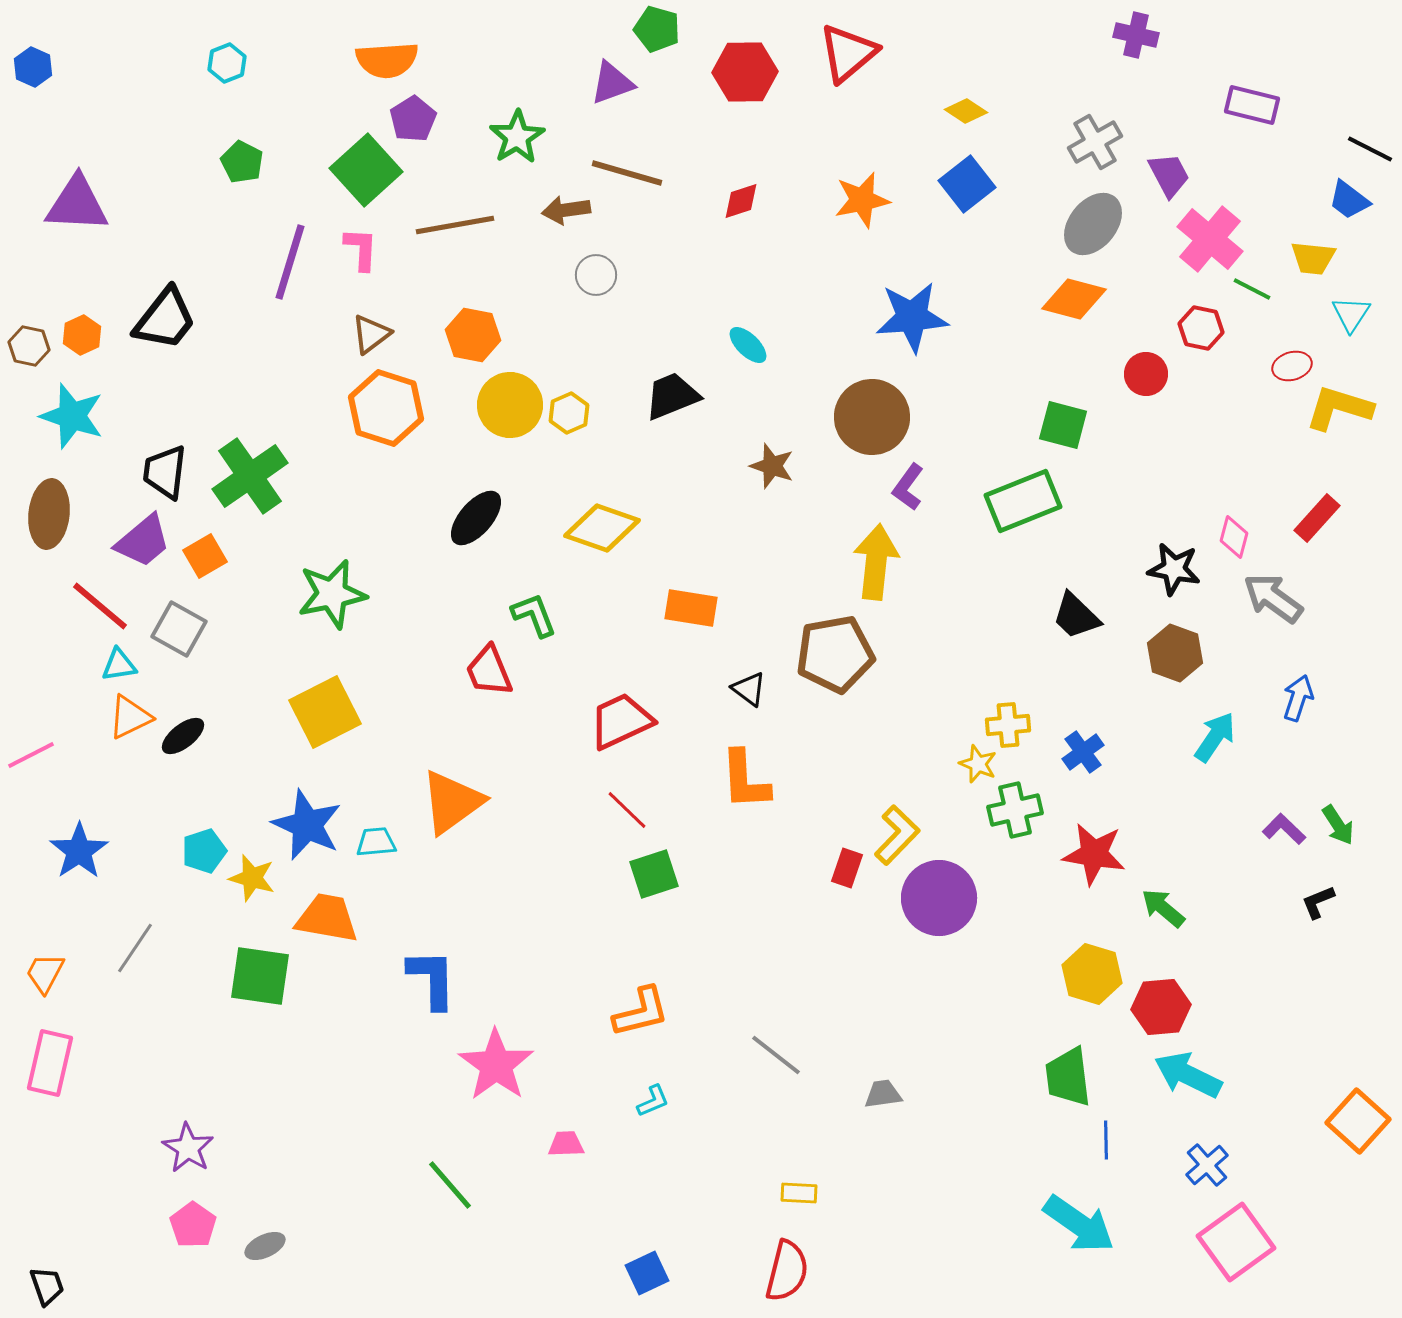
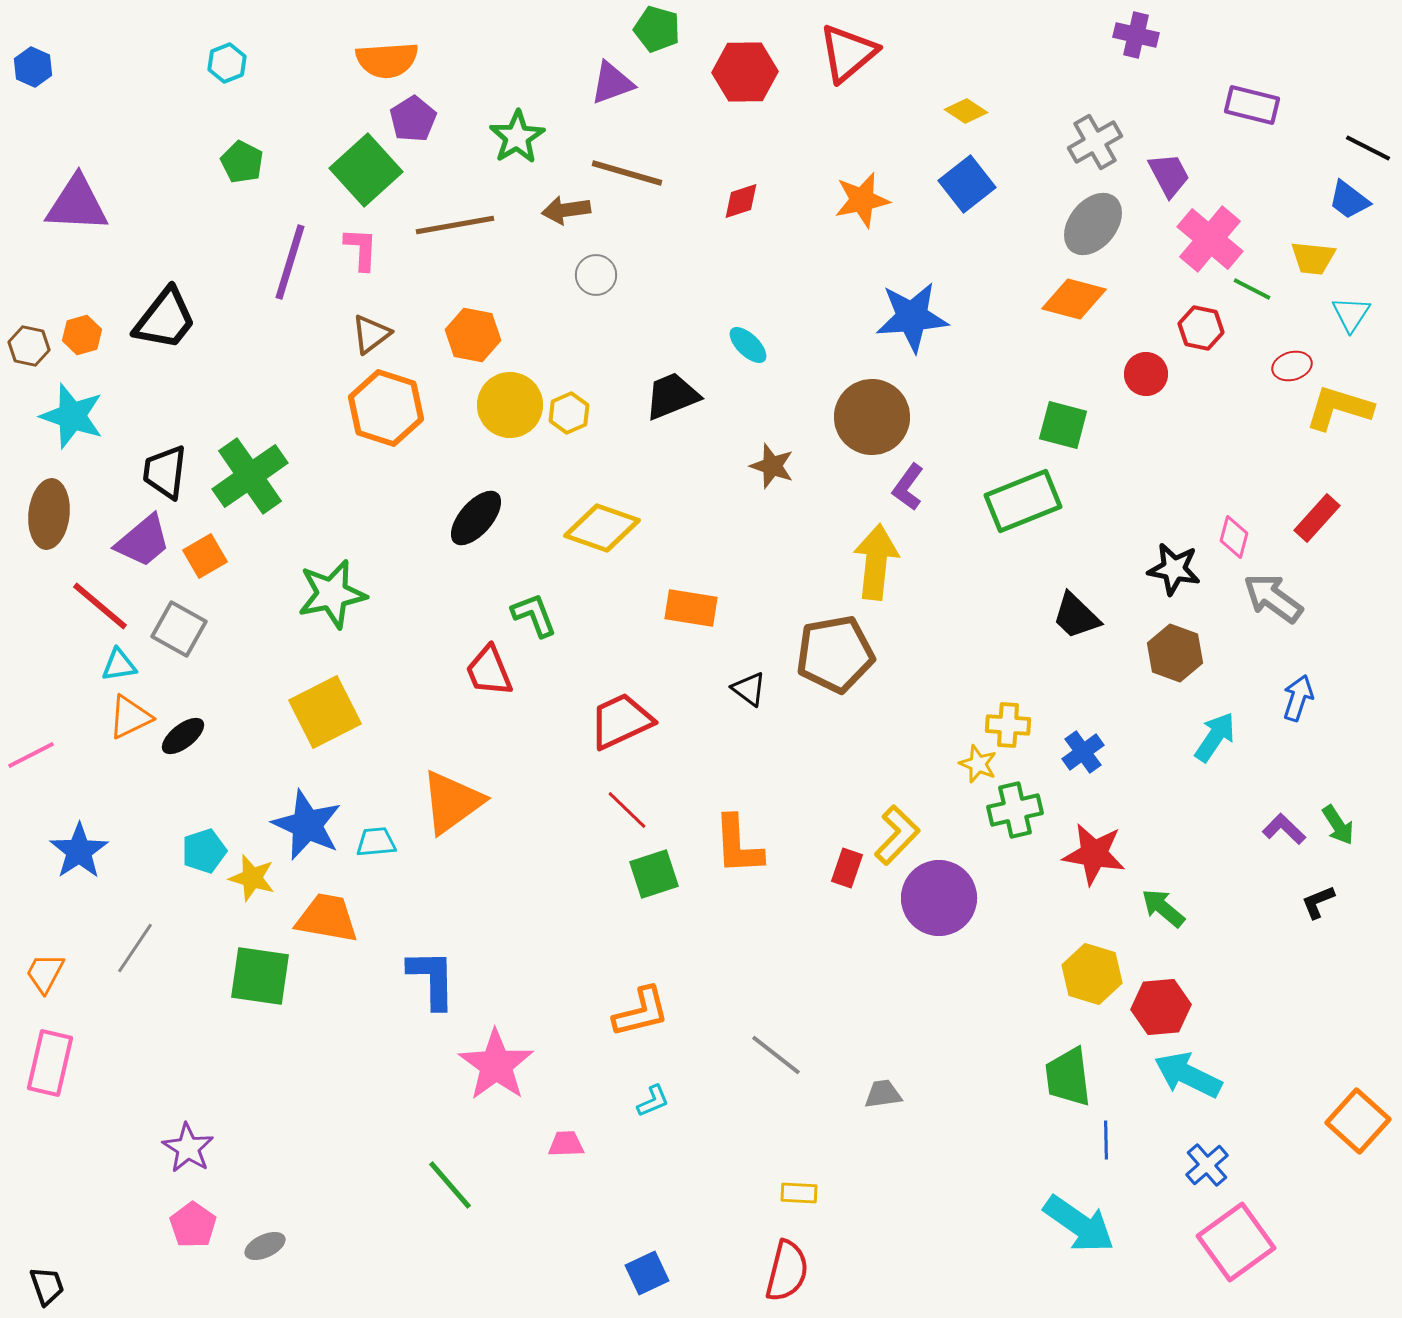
black line at (1370, 149): moved 2 px left, 1 px up
orange hexagon at (82, 335): rotated 9 degrees clockwise
yellow cross at (1008, 725): rotated 9 degrees clockwise
orange L-shape at (745, 780): moved 7 px left, 65 px down
